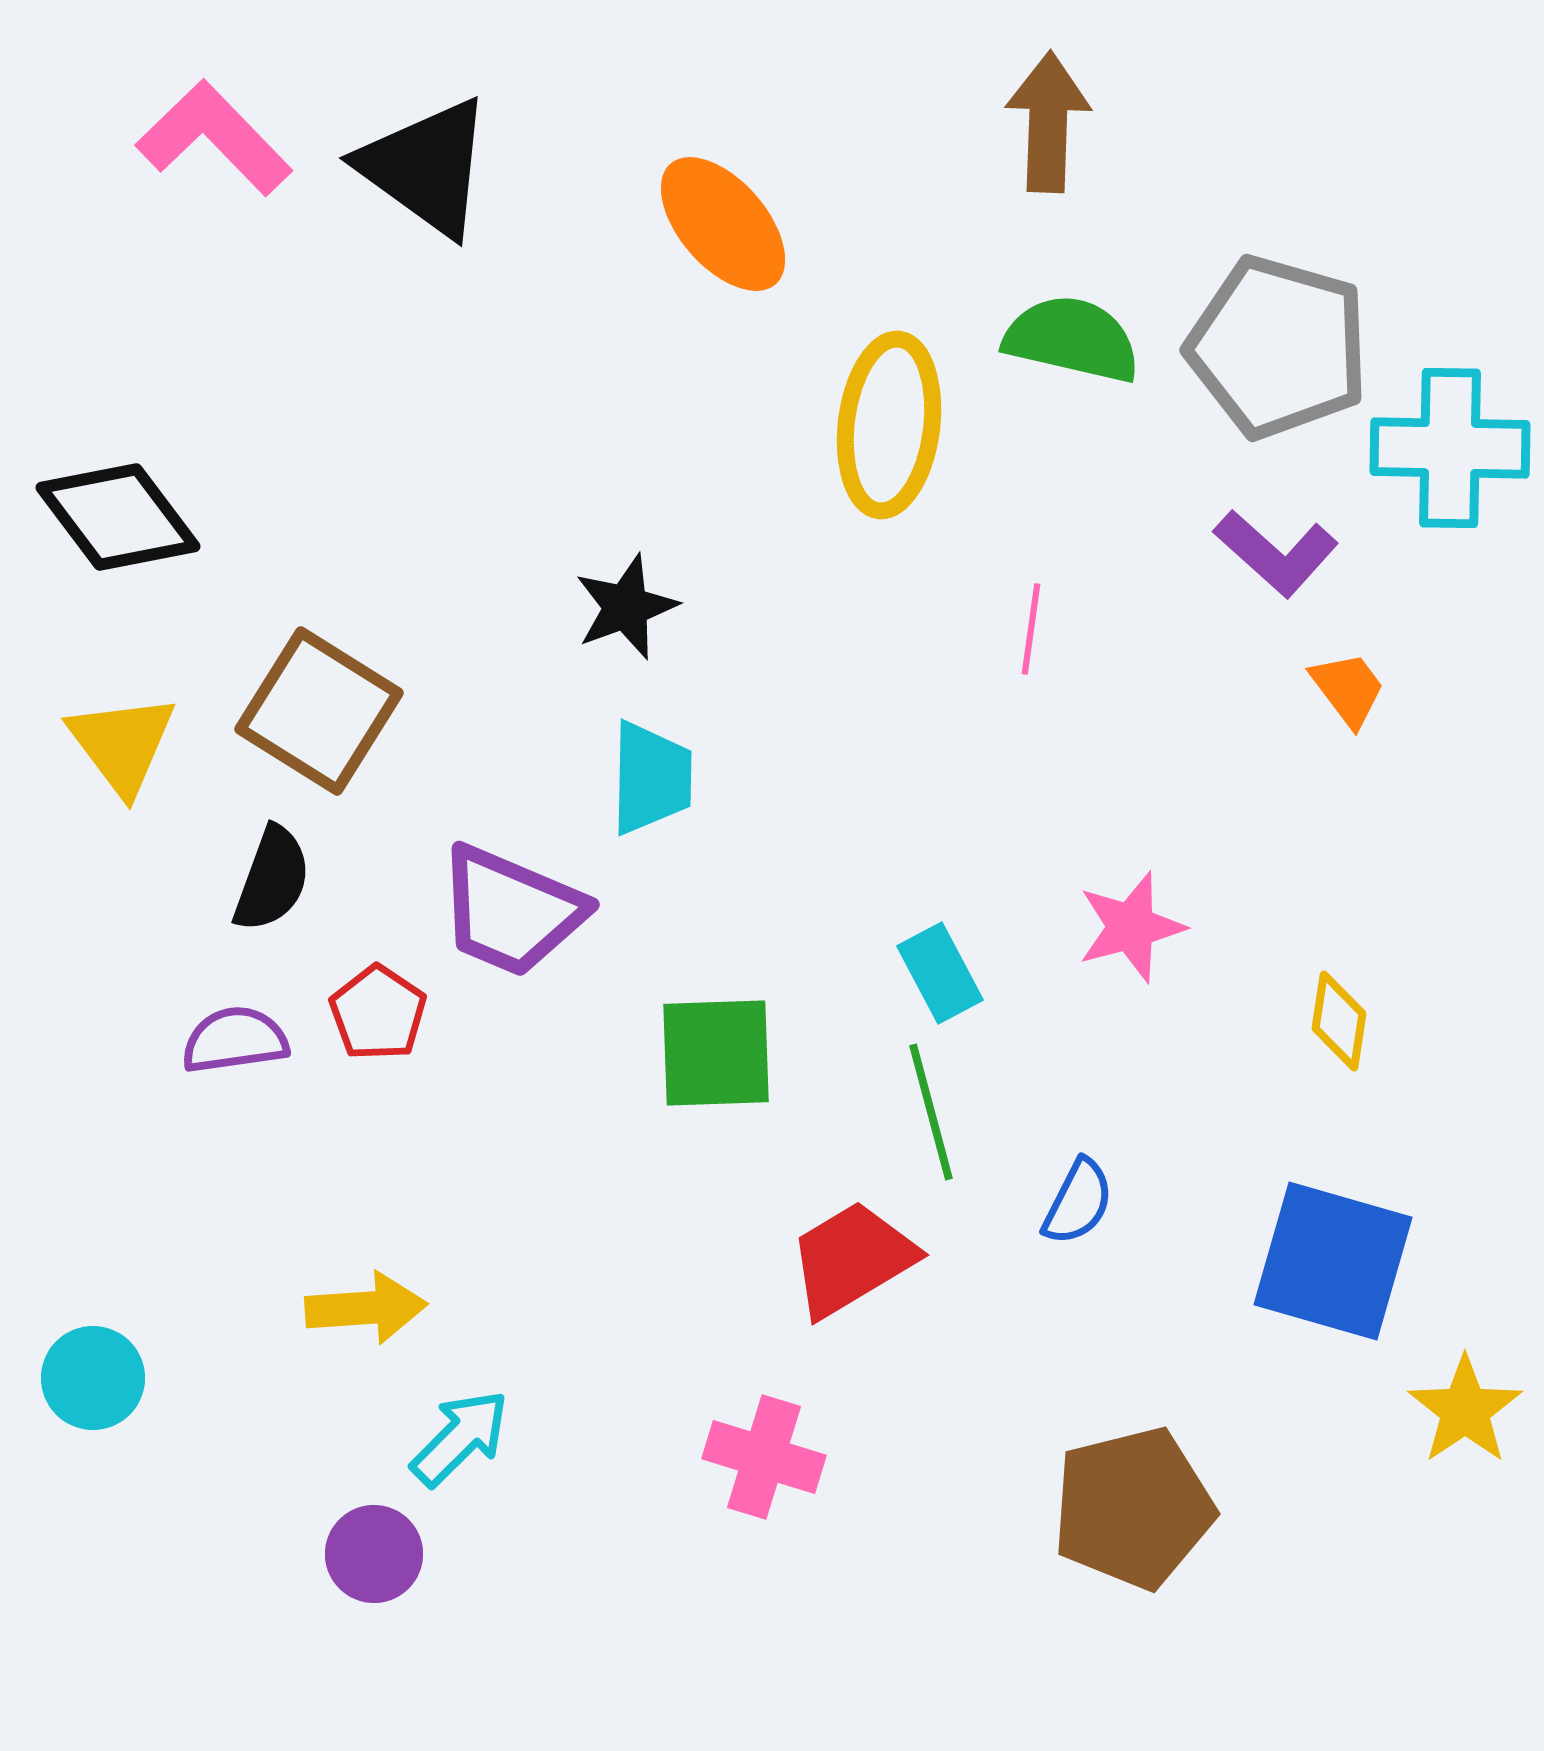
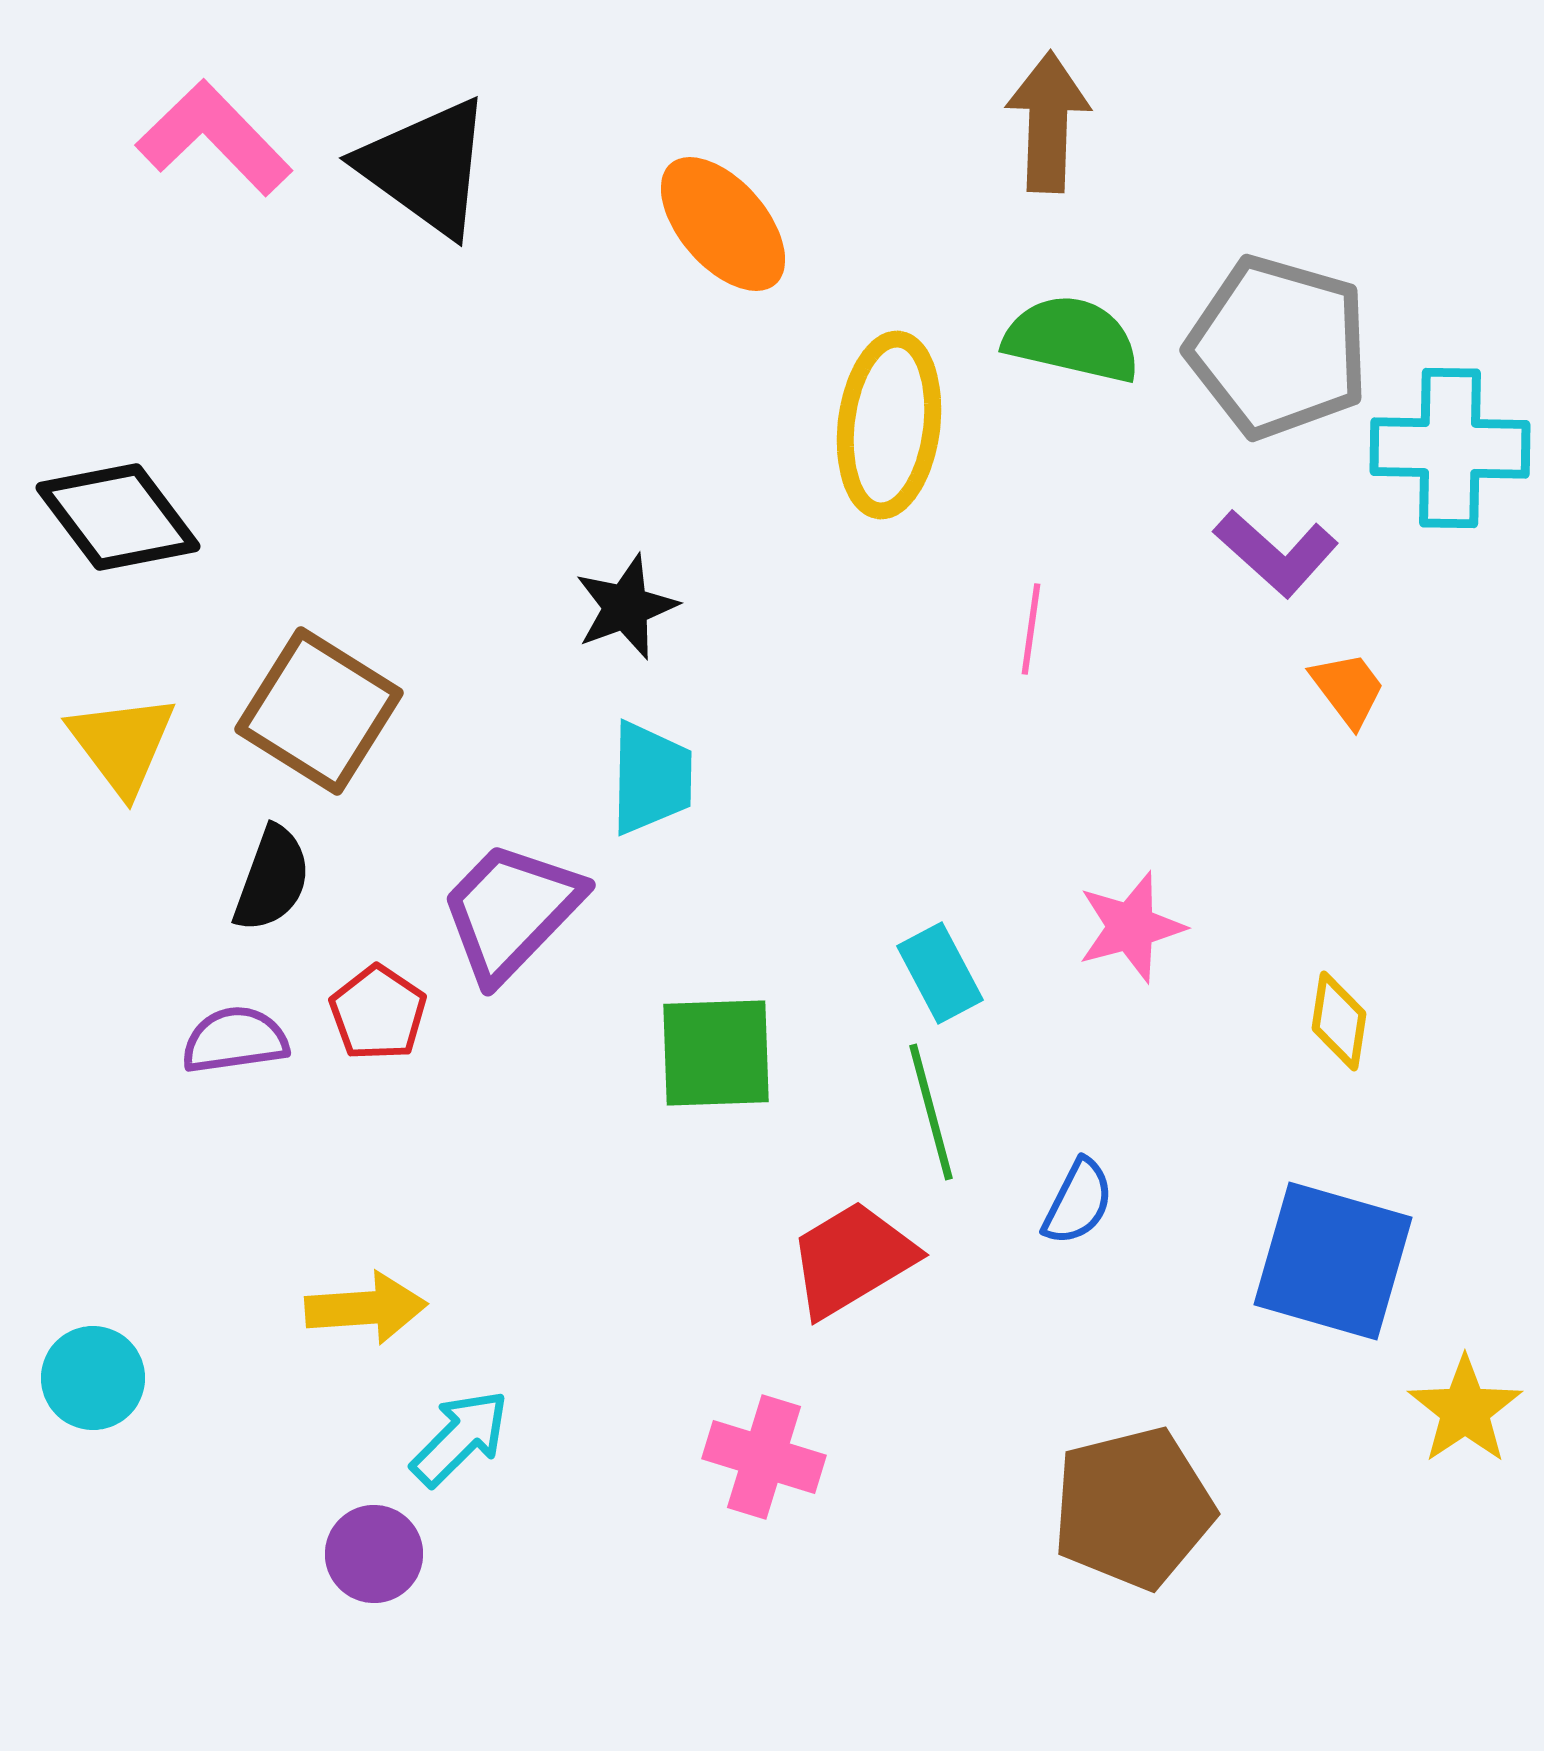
purple trapezoid: rotated 111 degrees clockwise
